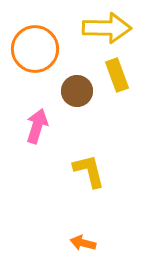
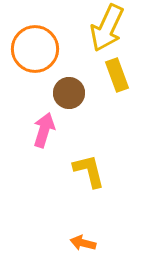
yellow arrow: rotated 114 degrees clockwise
brown circle: moved 8 px left, 2 px down
pink arrow: moved 7 px right, 4 px down
